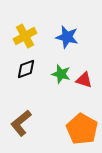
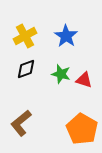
blue star: moved 1 px left, 1 px up; rotated 20 degrees clockwise
